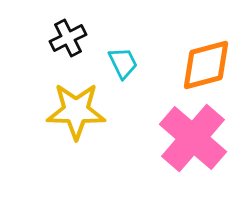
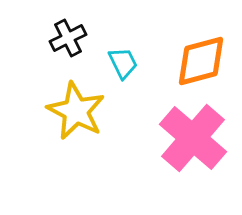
orange diamond: moved 5 px left, 4 px up
yellow star: rotated 26 degrees clockwise
